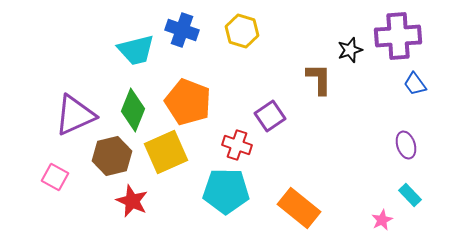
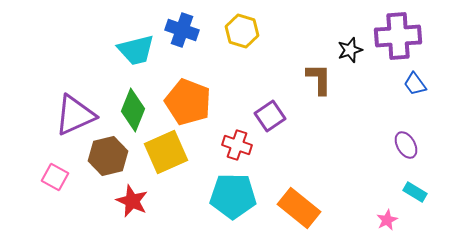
purple ellipse: rotated 12 degrees counterclockwise
brown hexagon: moved 4 px left
cyan pentagon: moved 7 px right, 5 px down
cyan rectangle: moved 5 px right, 3 px up; rotated 15 degrees counterclockwise
pink star: moved 5 px right
